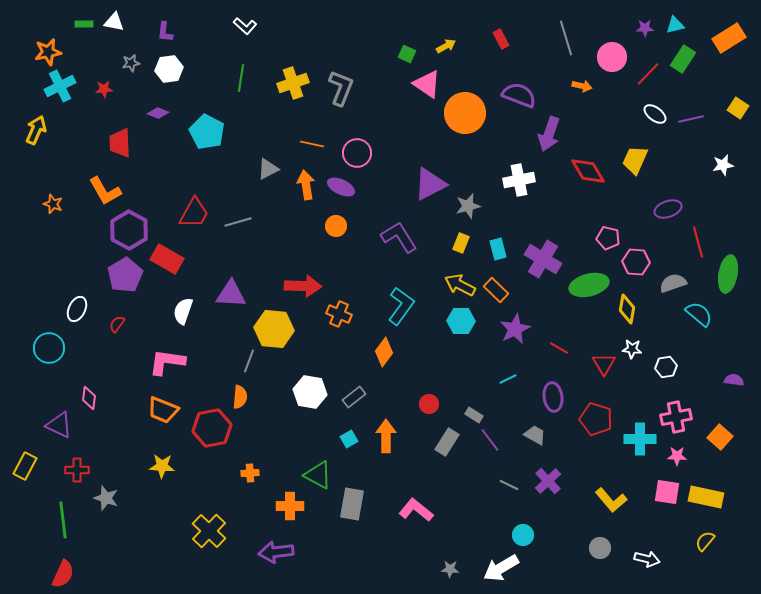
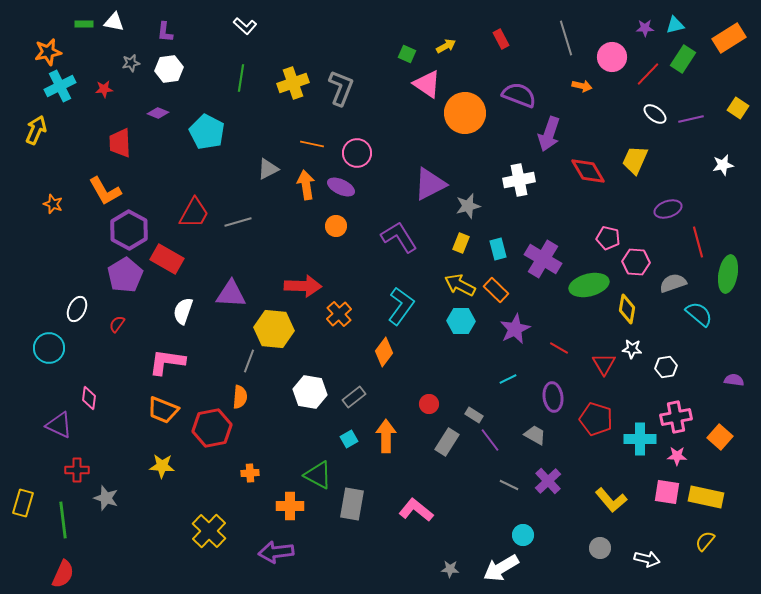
orange cross at (339, 314): rotated 25 degrees clockwise
yellow rectangle at (25, 466): moved 2 px left, 37 px down; rotated 12 degrees counterclockwise
